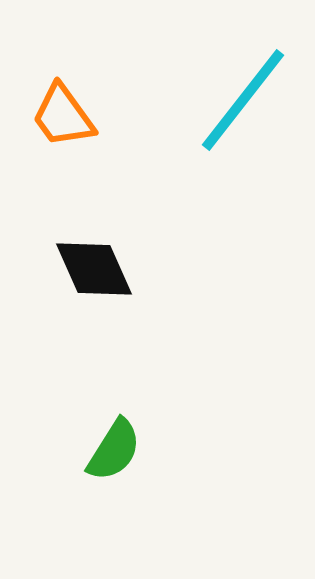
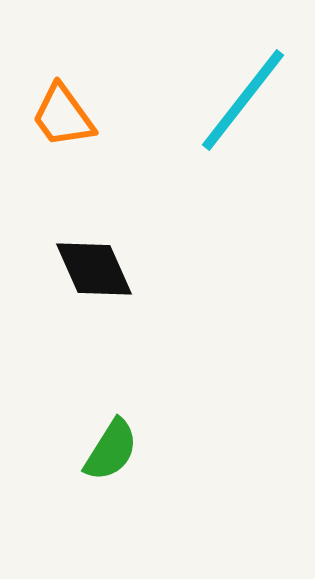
green semicircle: moved 3 px left
